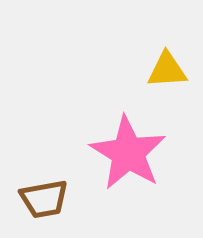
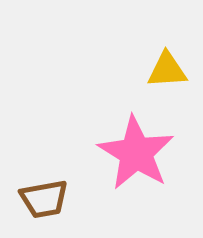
pink star: moved 8 px right
